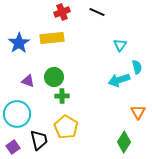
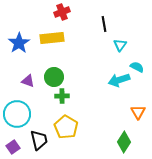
black line: moved 7 px right, 12 px down; rotated 56 degrees clockwise
cyan semicircle: rotated 48 degrees counterclockwise
